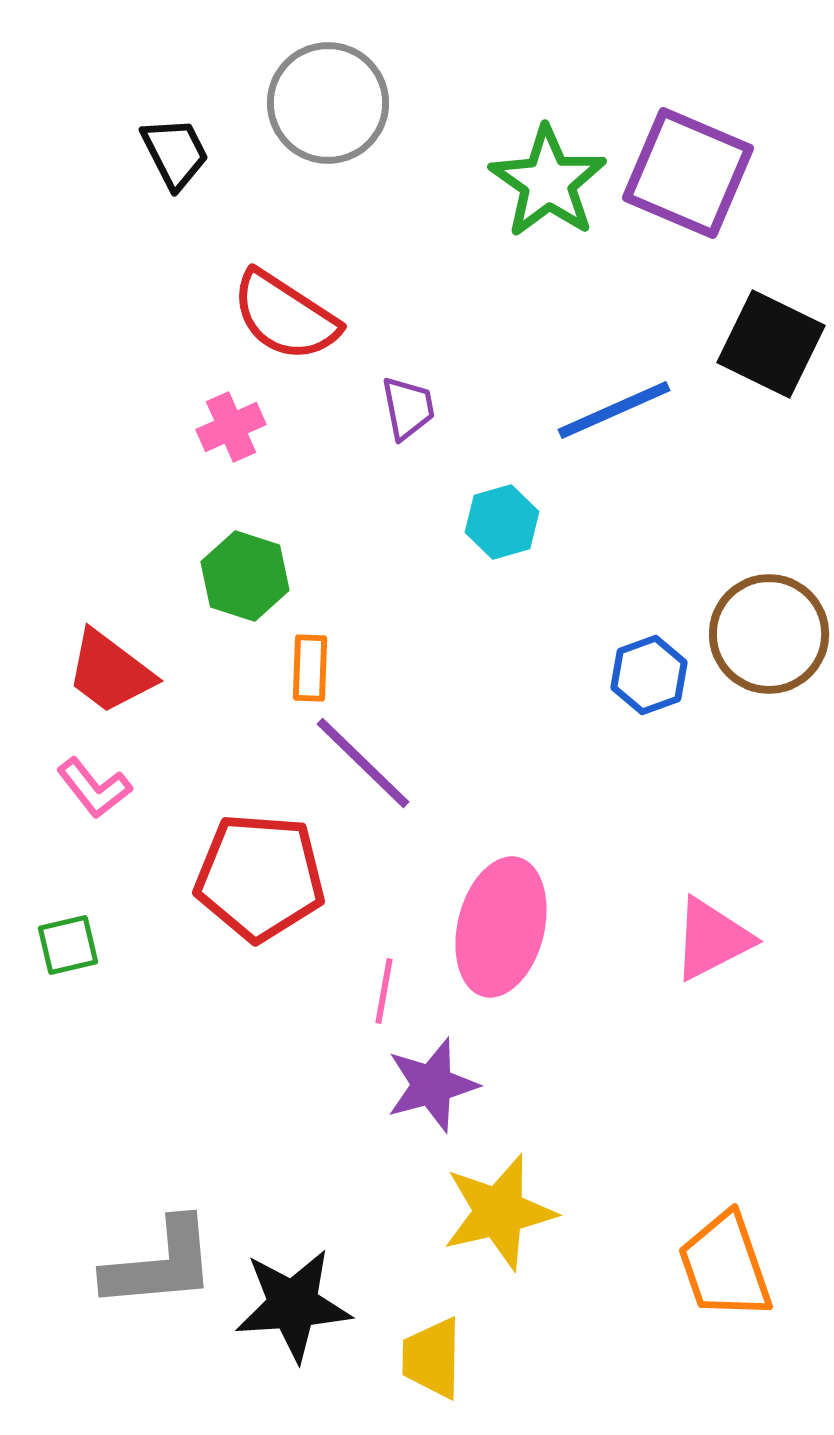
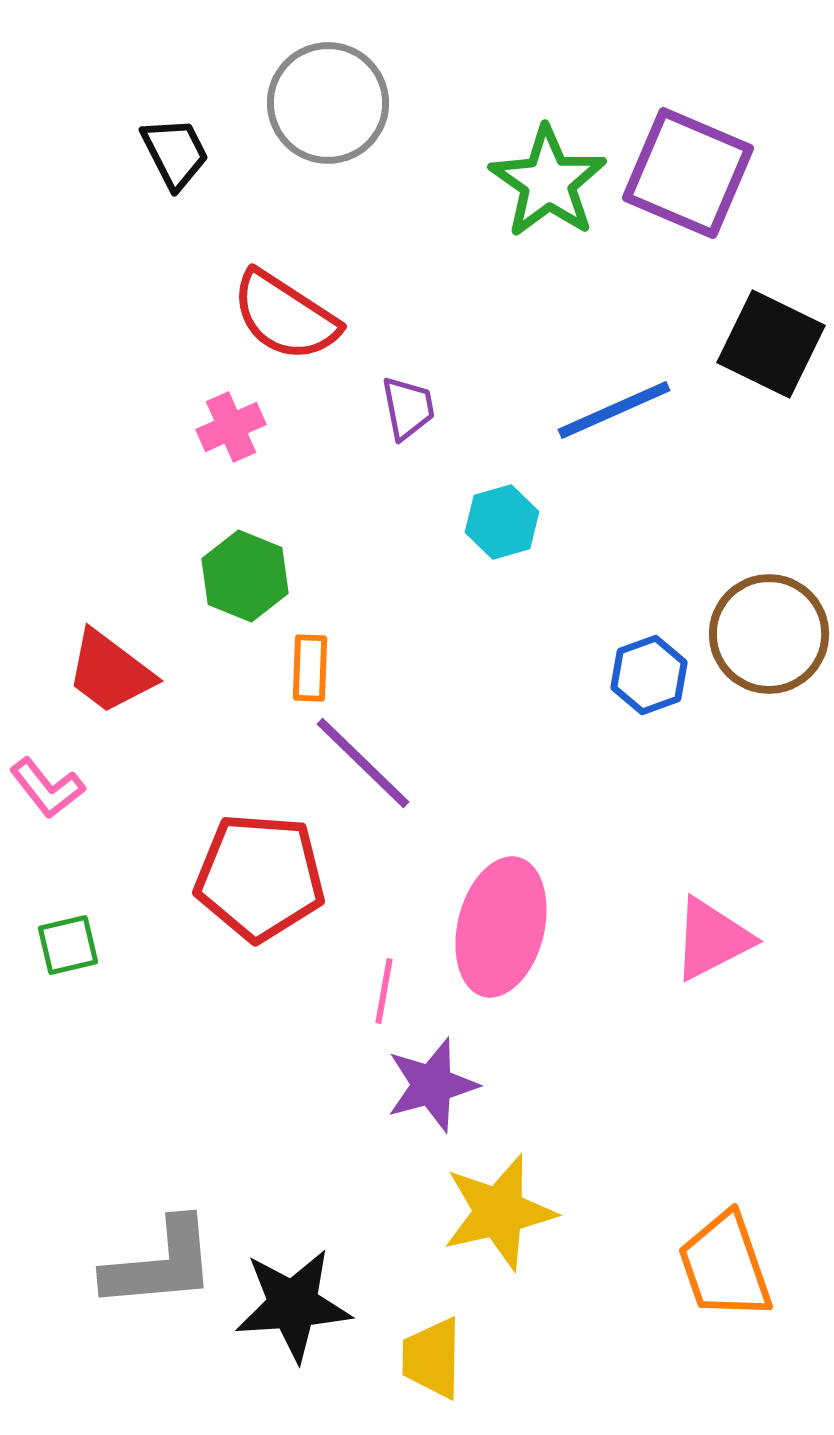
green hexagon: rotated 4 degrees clockwise
pink L-shape: moved 47 px left
